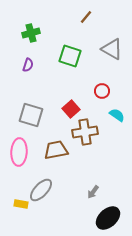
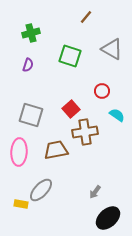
gray arrow: moved 2 px right
